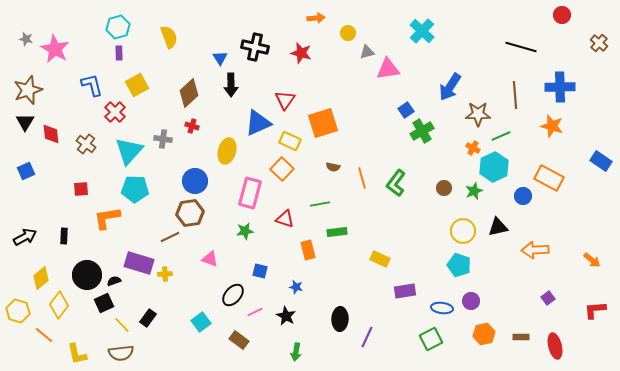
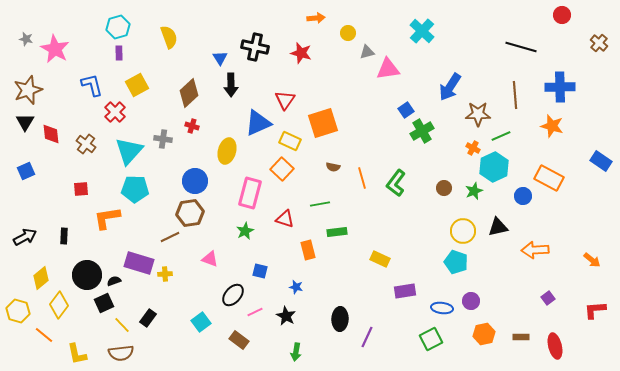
green star at (245, 231): rotated 18 degrees counterclockwise
cyan pentagon at (459, 265): moved 3 px left, 3 px up
